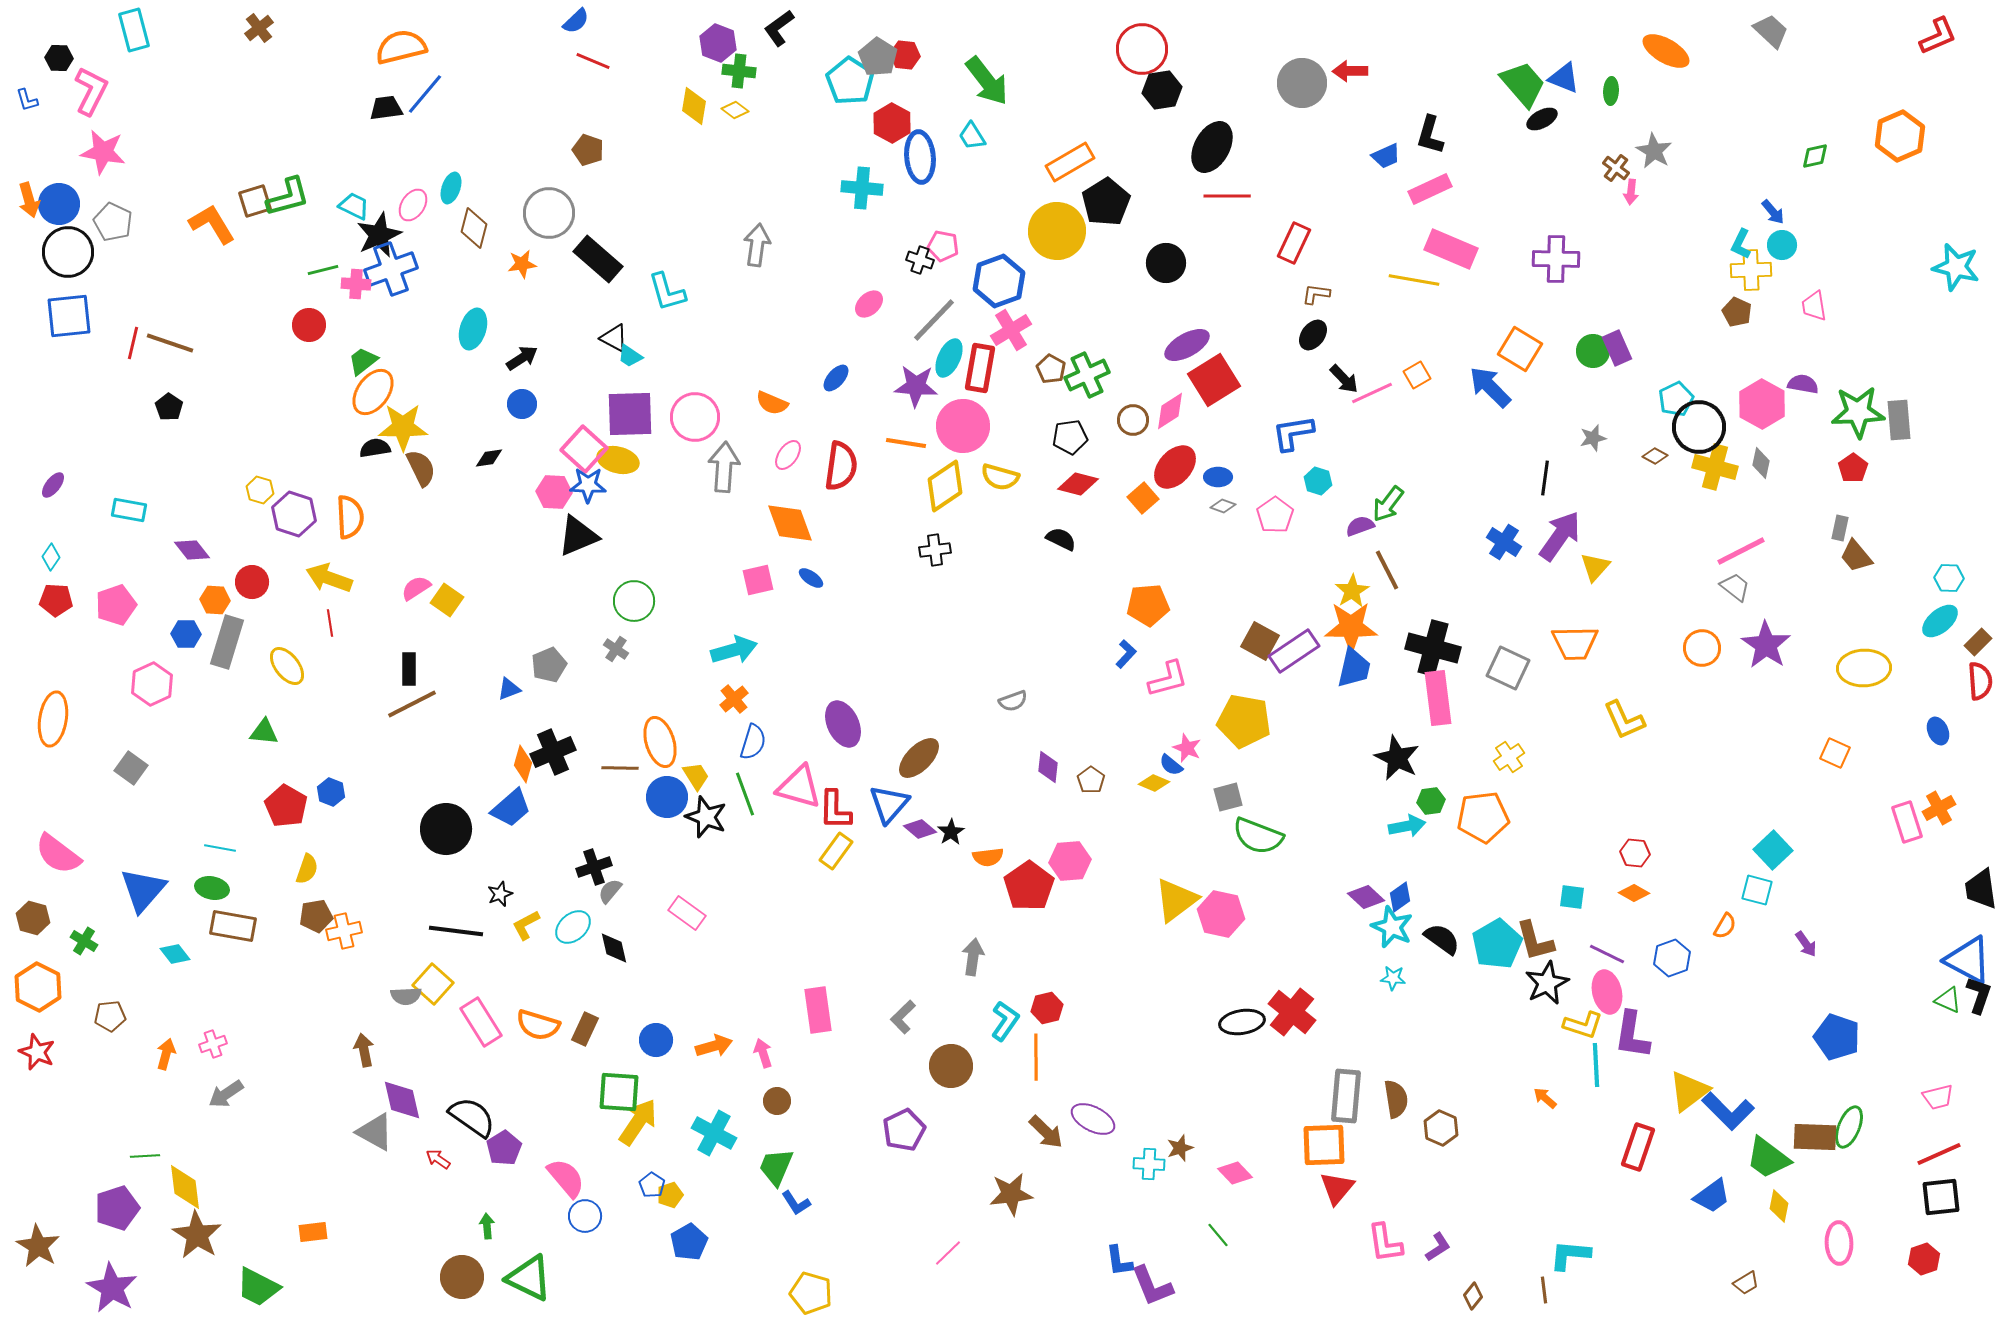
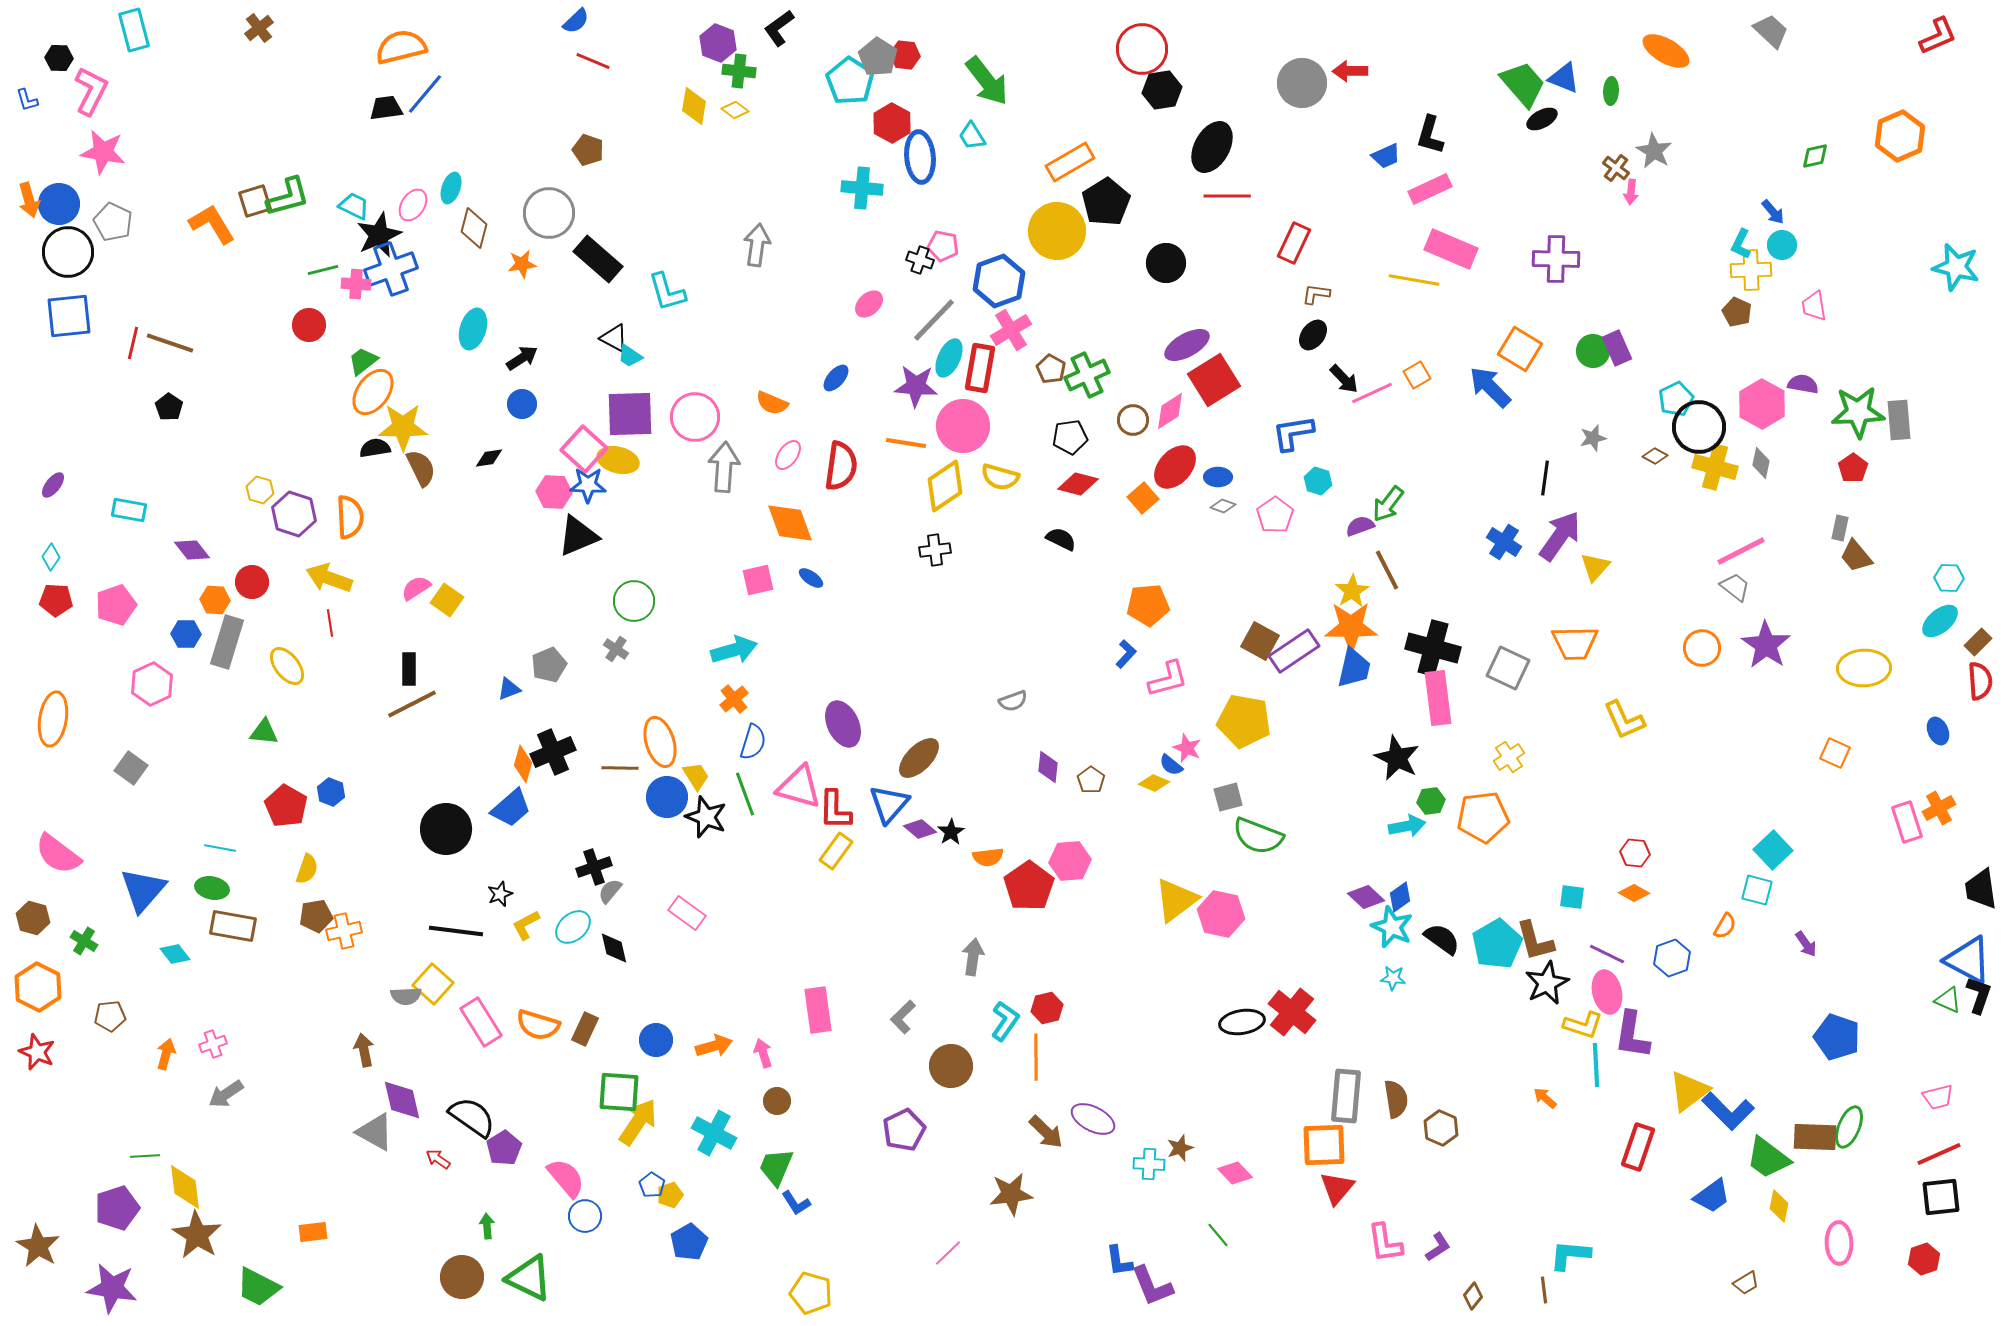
purple star at (112, 1288): rotated 21 degrees counterclockwise
